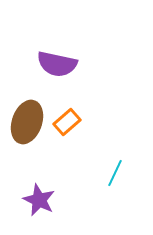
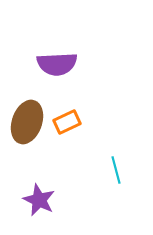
purple semicircle: rotated 15 degrees counterclockwise
orange rectangle: rotated 16 degrees clockwise
cyan line: moved 1 px right, 3 px up; rotated 40 degrees counterclockwise
